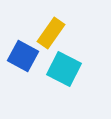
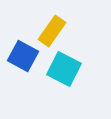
yellow rectangle: moved 1 px right, 2 px up
